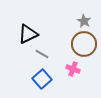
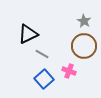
brown circle: moved 2 px down
pink cross: moved 4 px left, 2 px down
blue square: moved 2 px right
